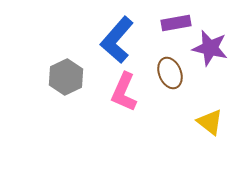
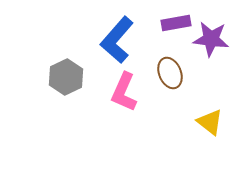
purple star: moved 1 px right, 9 px up; rotated 6 degrees counterclockwise
